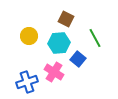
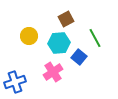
brown square: rotated 35 degrees clockwise
blue square: moved 1 px right, 2 px up
pink cross: moved 1 px left; rotated 24 degrees clockwise
blue cross: moved 12 px left
